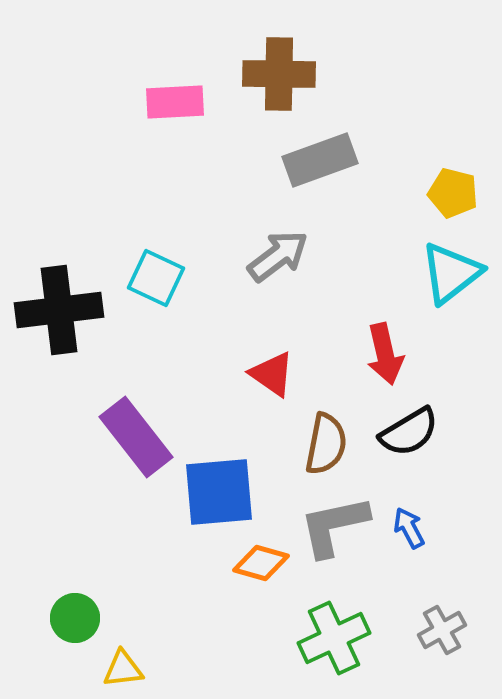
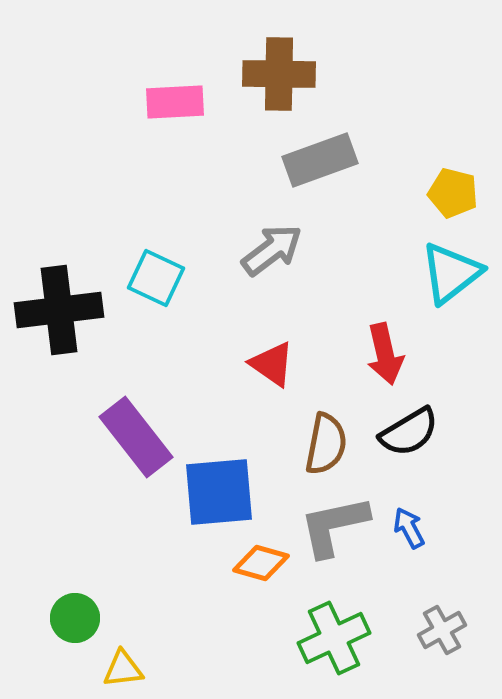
gray arrow: moved 6 px left, 6 px up
red triangle: moved 10 px up
